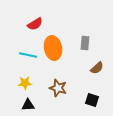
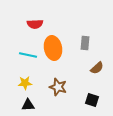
red semicircle: rotated 28 degrees clockwise
brown star: moved 1 px up
